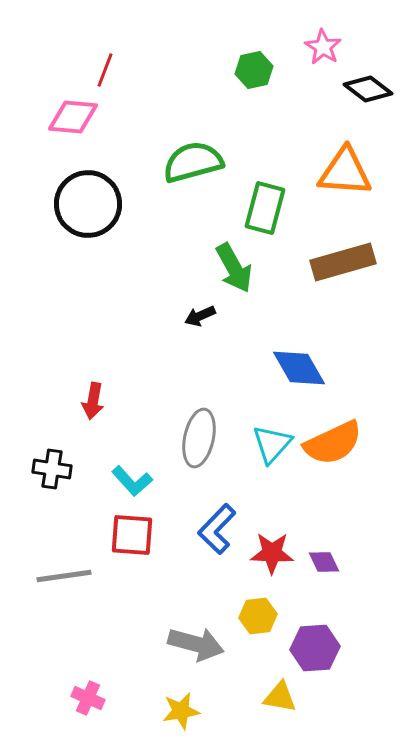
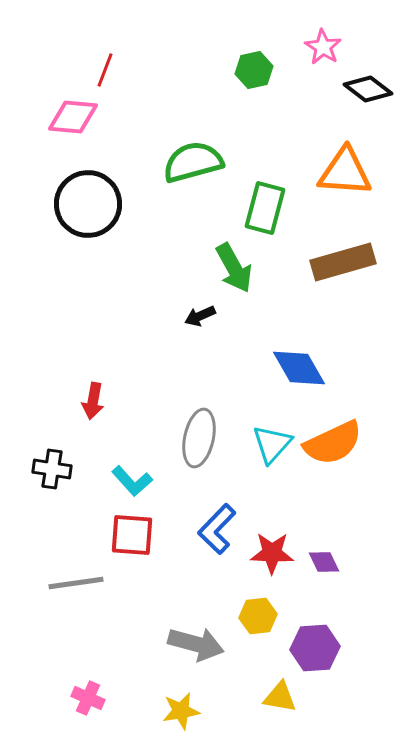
gray line: moved 12 px right, 7 px down
